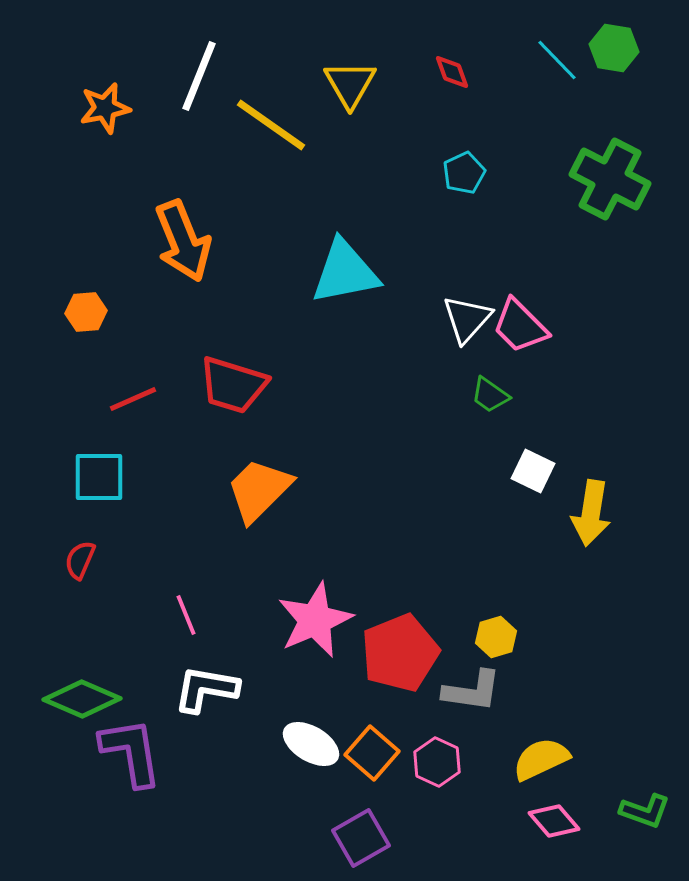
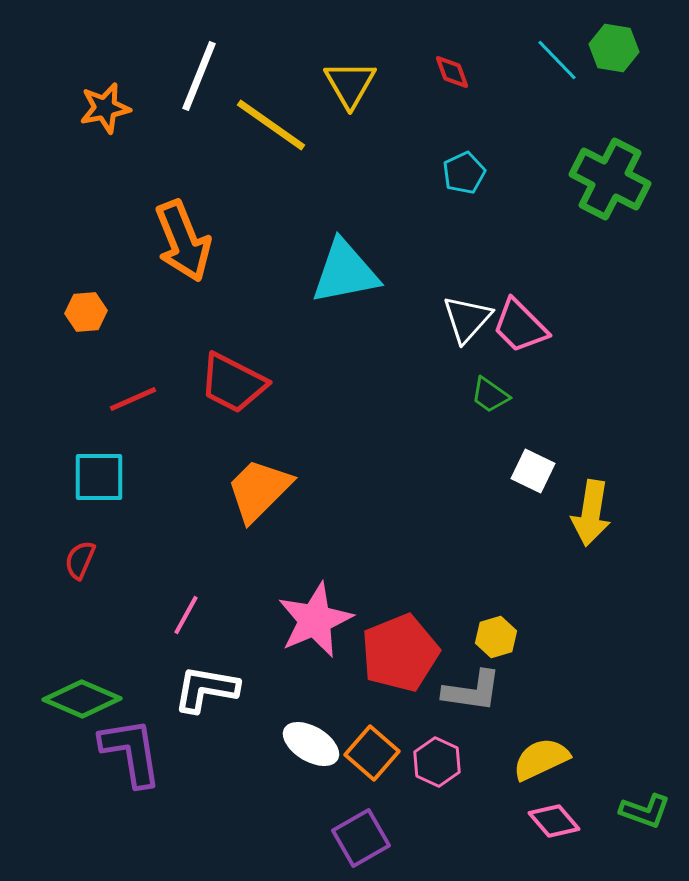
red trapezoid: moved 2 px up; rotated 10 degrees clockwise
pink line: rotated 51 degrees clockwise
